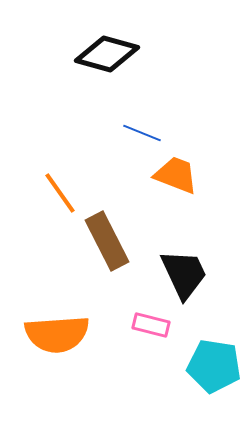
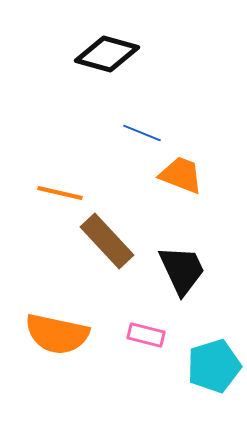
orange trapezoid: moved 5 px right
orange line: rotated 42 degrees counterclockwise
brown rectangle: rotated 16 degrees counterclockwise
black trapezoid: moved 2 px left, 4 px up
pink rectangle: moved 5 px left, 10 px down
orange semicircle: rotated 16 degrees clockwise
cyan pentagon: rotated 26 degrees counterclockwise
